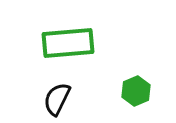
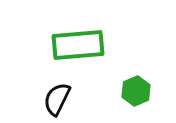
green rectangle: moved 10 px right, 2 px down
